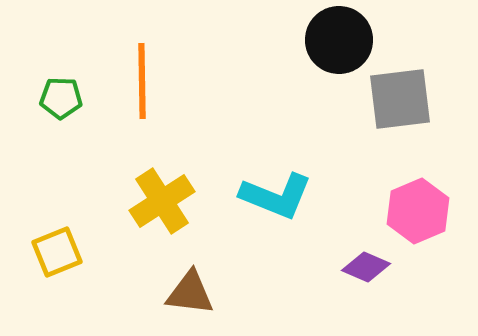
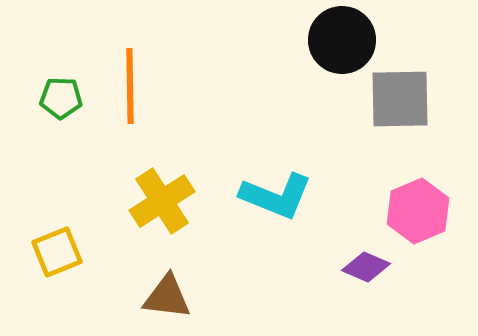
black circle: moved 3 px right
orange line: moved 12 px left, 5 px down
gray square: rotated 6 degrees clockwise
brown triangle: moved 23 px left, 4 px down
